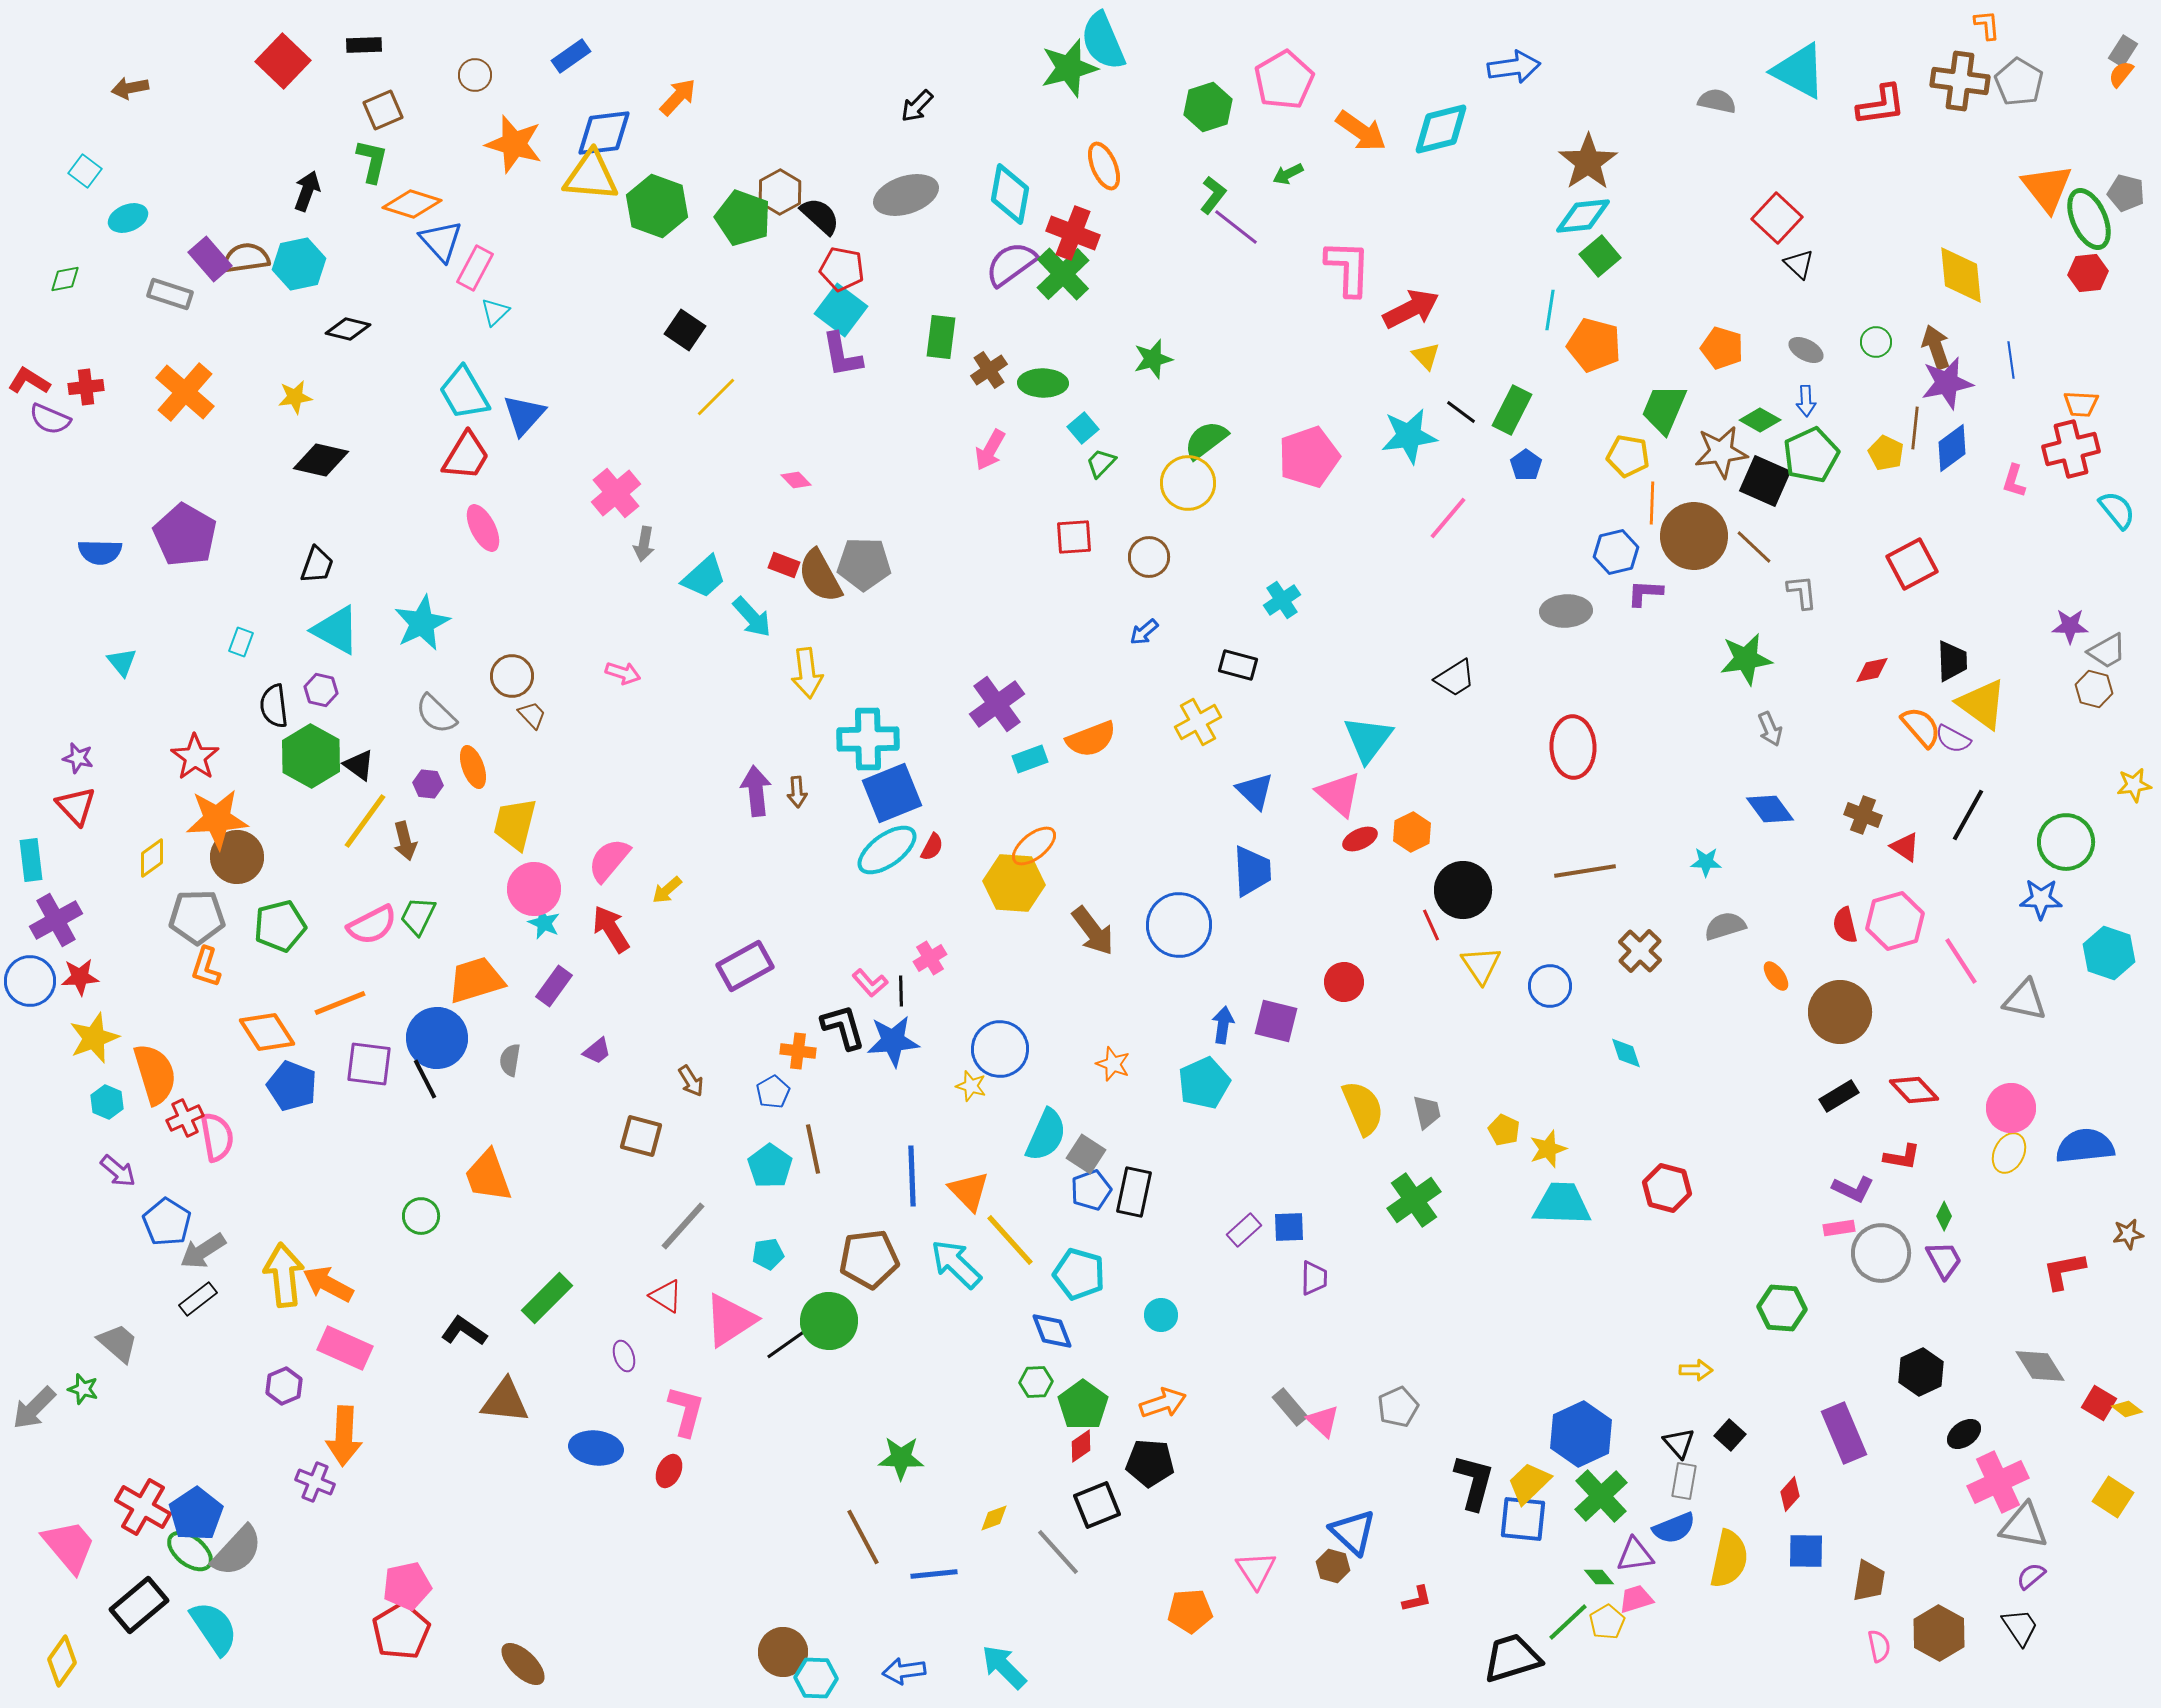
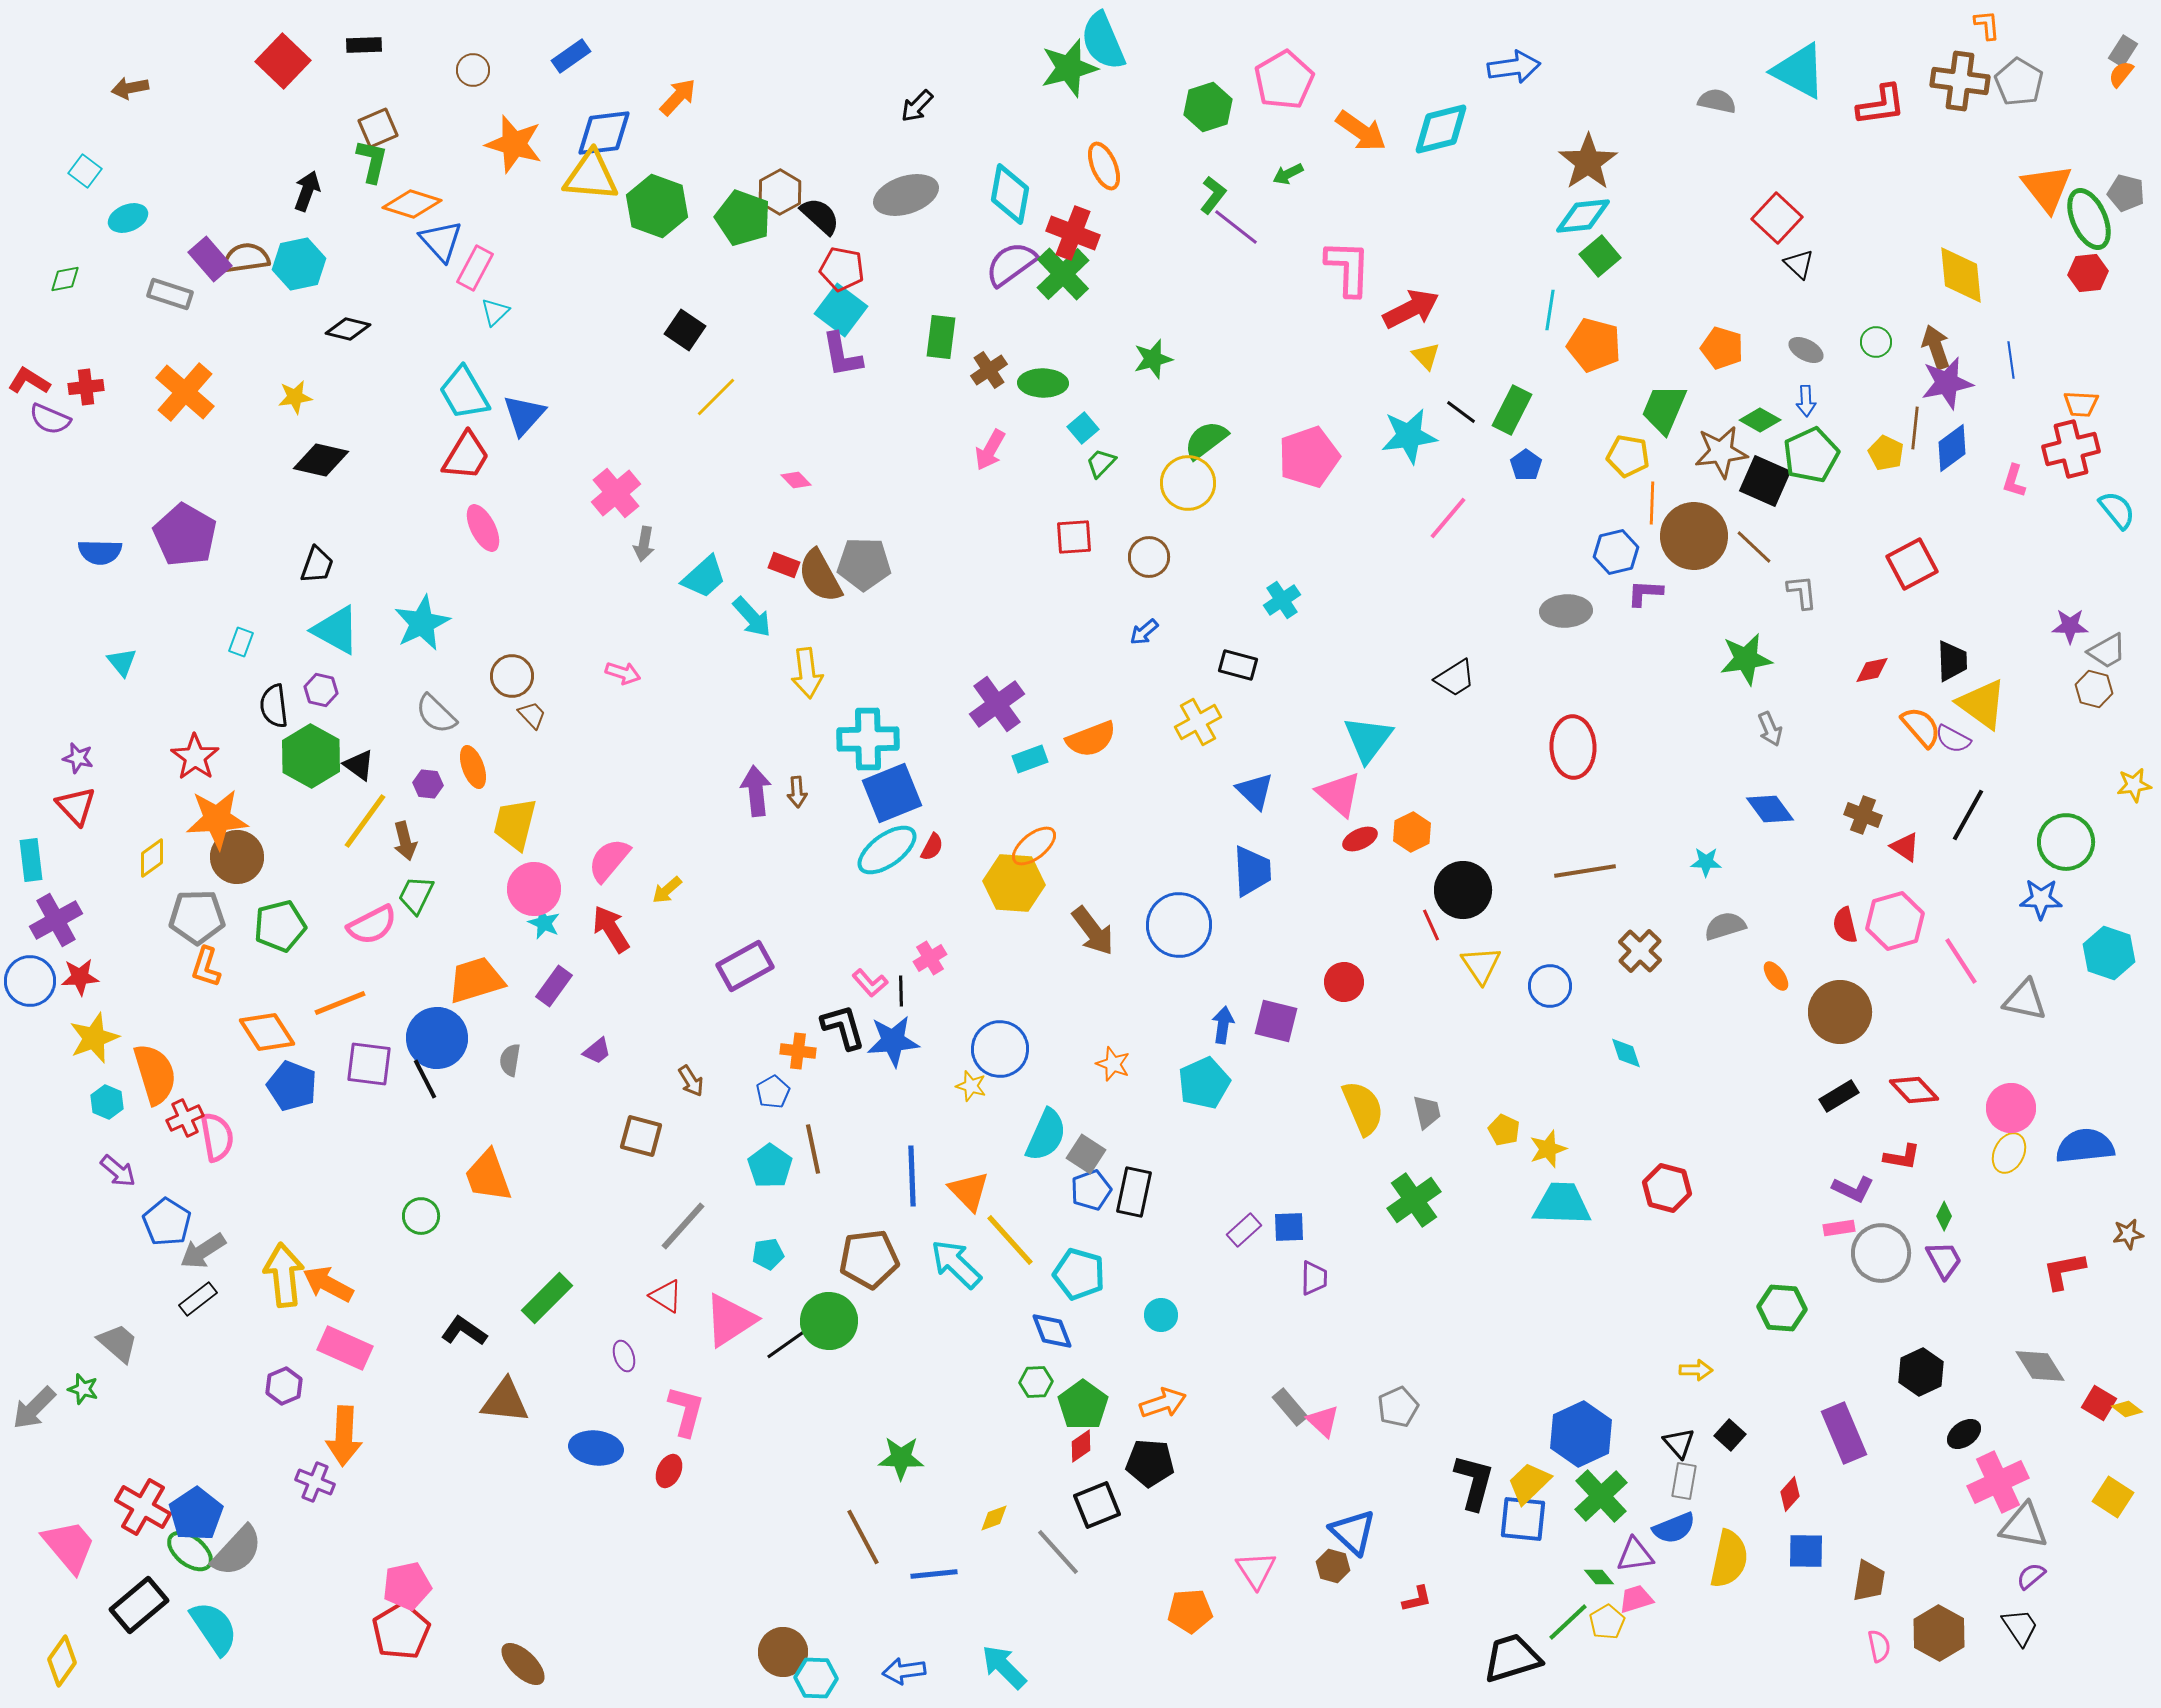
brown circle at (475, 75): moved 2 px left, 5 px up
brown square at (383, 110): moved 5 px left, 18 px down
green trapezoid at (418, 916): moved 2 px left, 21 px up
